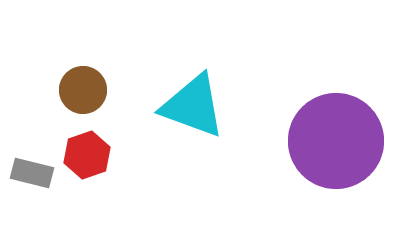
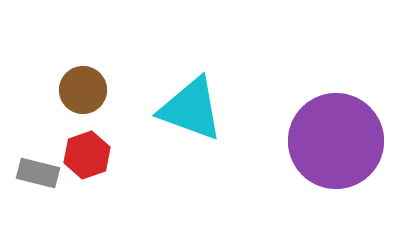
cyan triangle: moved 2 px left, 3 px down
gray rectangle: moved 6 px right
